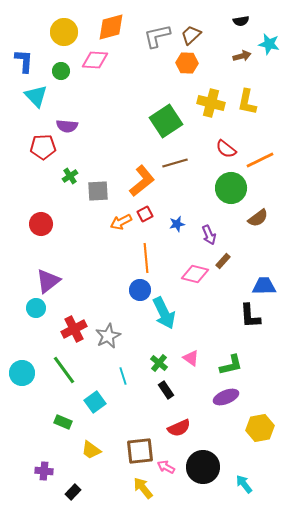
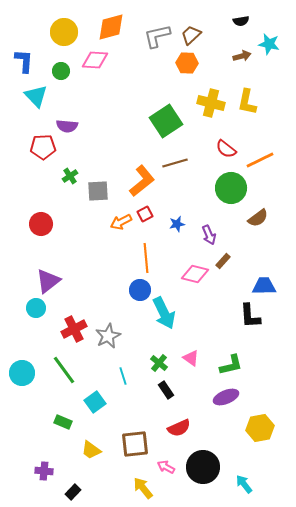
brown square at (140, 451): moved 5 px left, 7 px up
